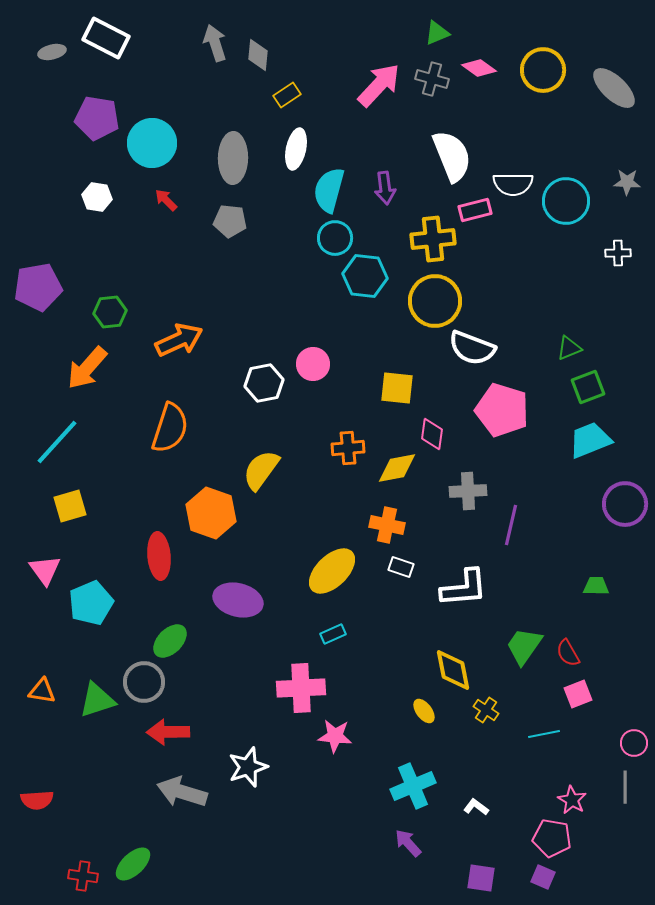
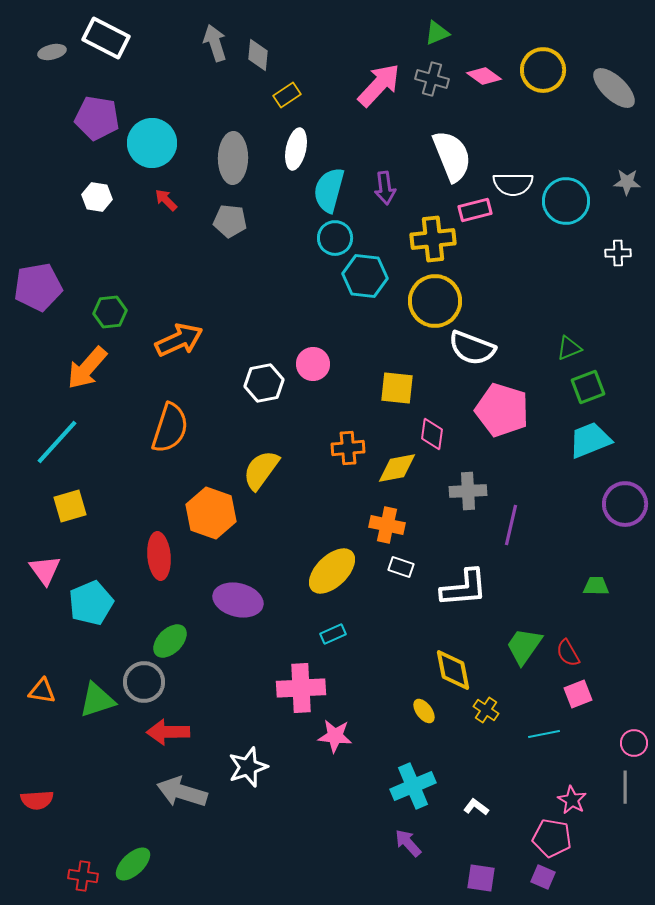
pink diamond at (479, 68): moved 5 px right, 8 px down
